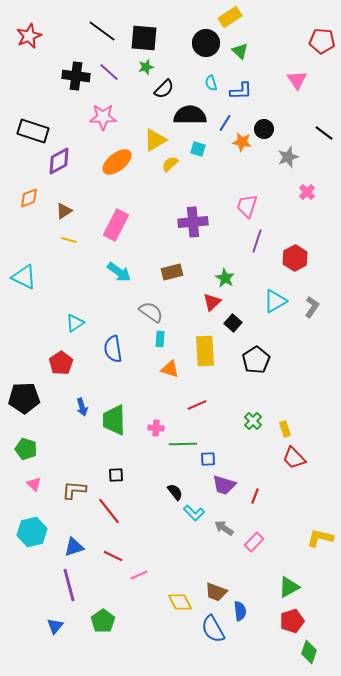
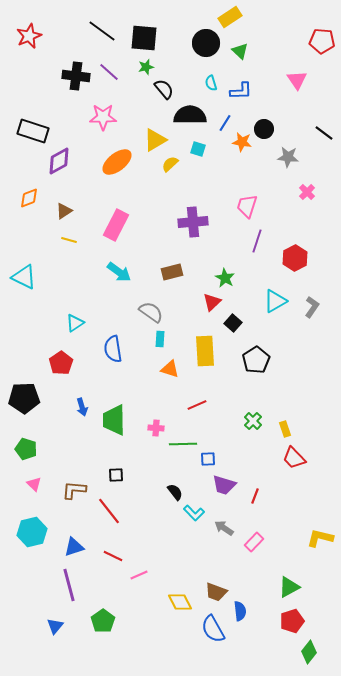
black semicircle at (164, 89): rotated 85 degrees counterclockwise
gray star at (288, 157): rotated 25 degrees clockwise
green diamond at (309, 652): rotated 20 degrees clockwise
